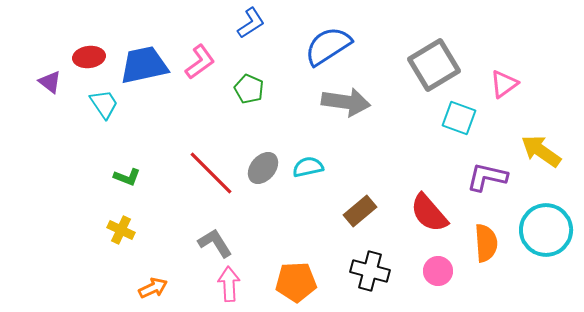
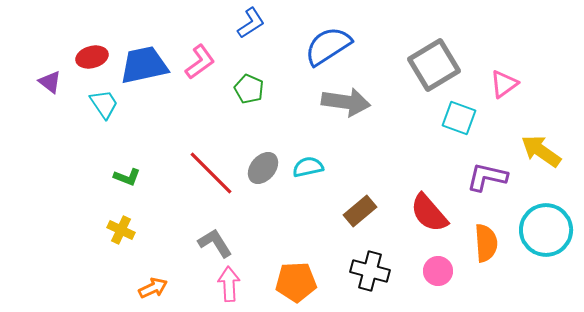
red ellipse: moved 3 px right; rotated 8 degrees counterclockwise
